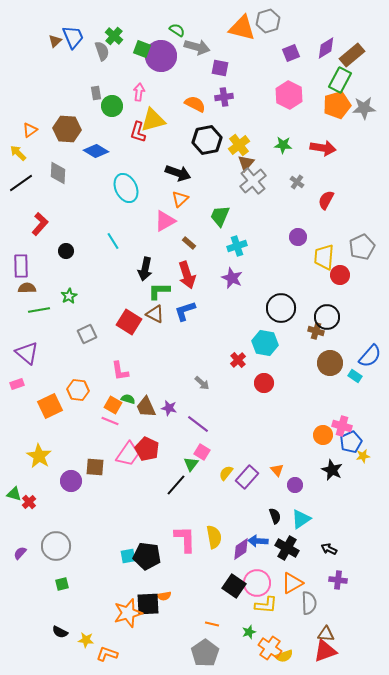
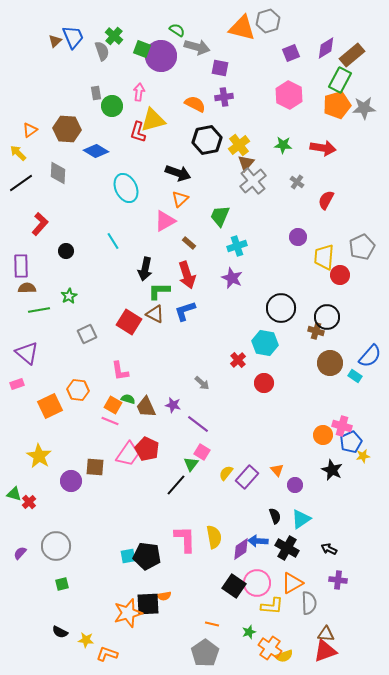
purple star at (169, 408): moved 4 px right, 3 px up
yellow L-shape at (266, 605): moved 6 px right, 1 px down
